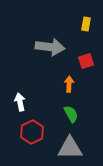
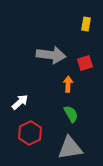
gray arrow: moved 1 px right, 8 px down
red square: moved 1 px left, 2 px down
orange arrow: moved 1 px left
white arrow: rotated 60 degrees clockwise
red hexagon: moved 2 px left, 1 px down
gray triangle: rotated 8 degrees counterclockwise
